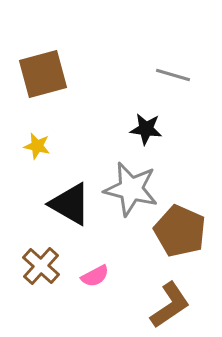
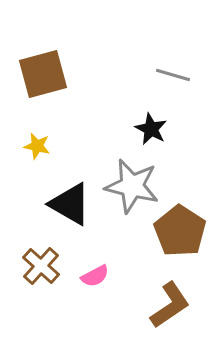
black star: moved 5 px right; rotated 20 degrees clockwise
gray star: moved 1 px right, 3 px up
brown pentagon: rotated 9 degrees clockwise
